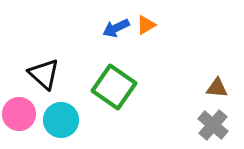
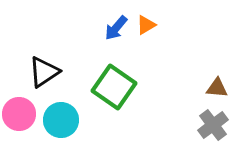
blue arrow: rotated 24 degrees counterclockwise
black triangle: moved 2 px up; rotated 44 degrees clockwise
gray cross: rotated 12 degrees clockwise
